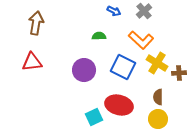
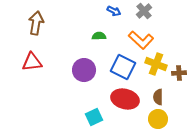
yellow cross: moved 1 px left, 1 px down; rotated 10 degrees counterclockwise
red ellipse: moved 6 px right, 6 px up
